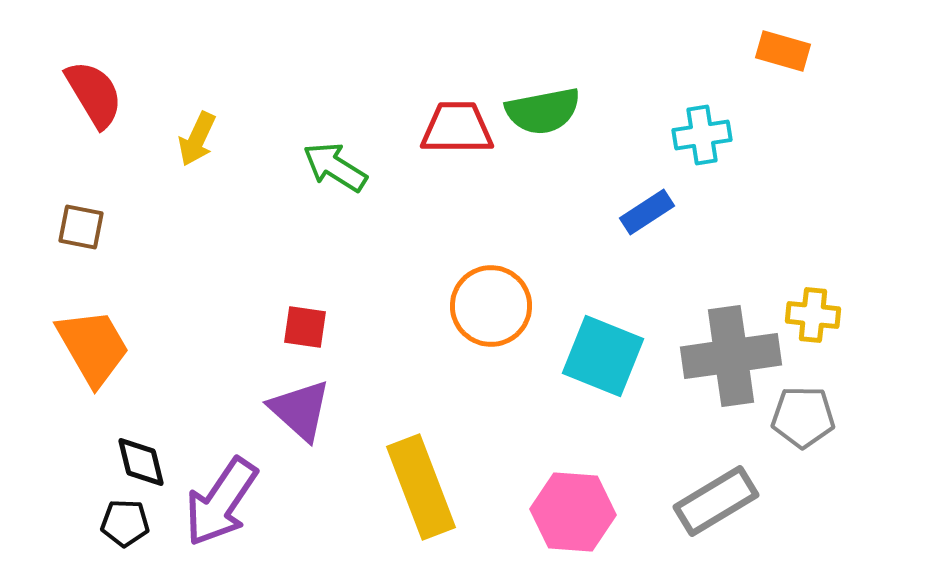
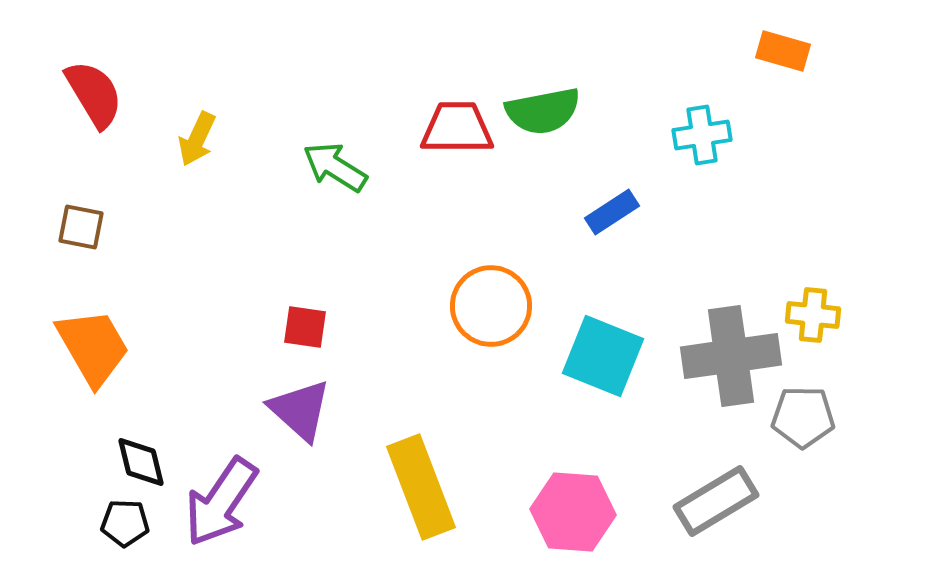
blue rectangle: moved 35 px left
